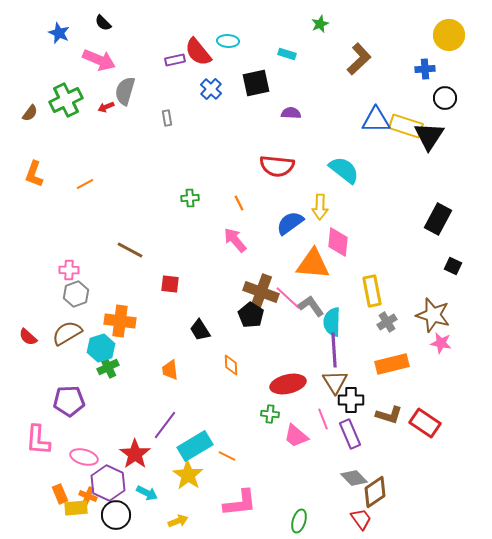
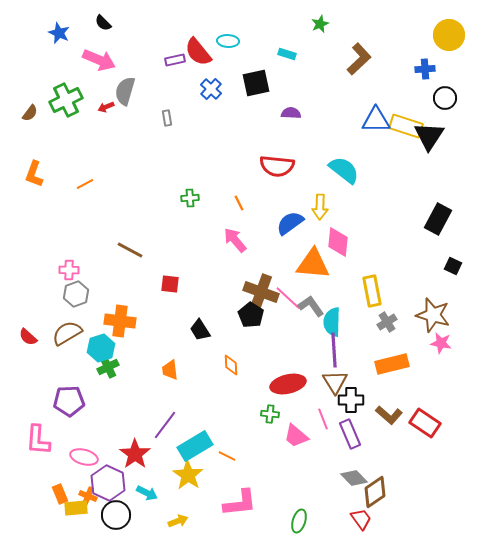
brown L-shape at (389, 415): rotated 24 degrees clockwise
